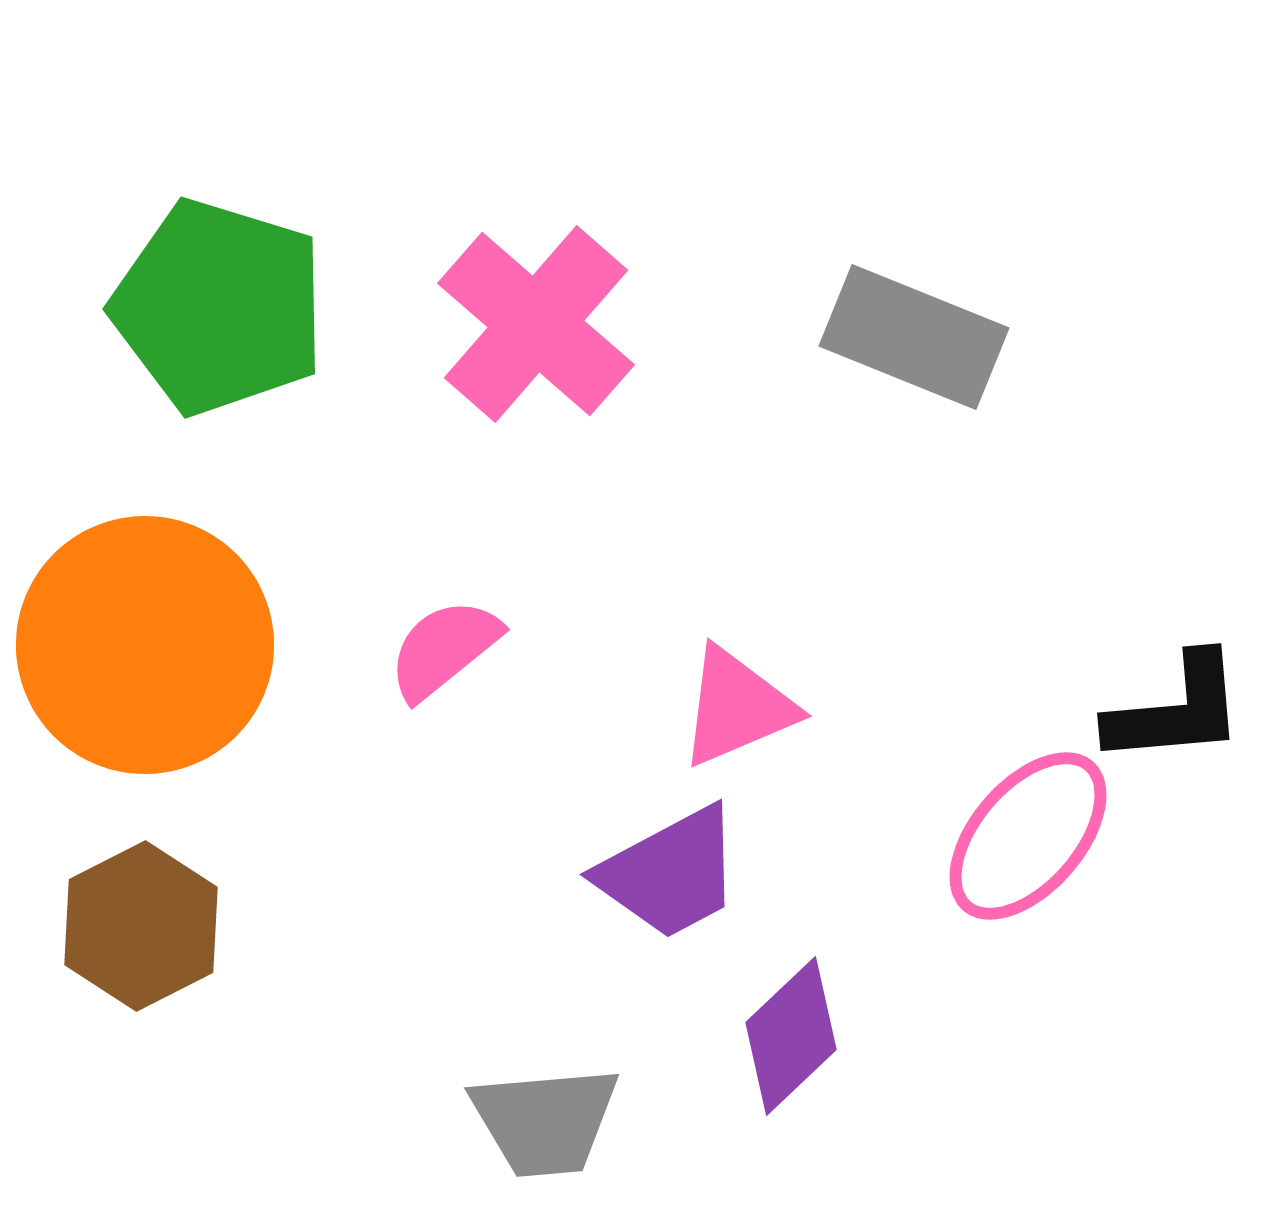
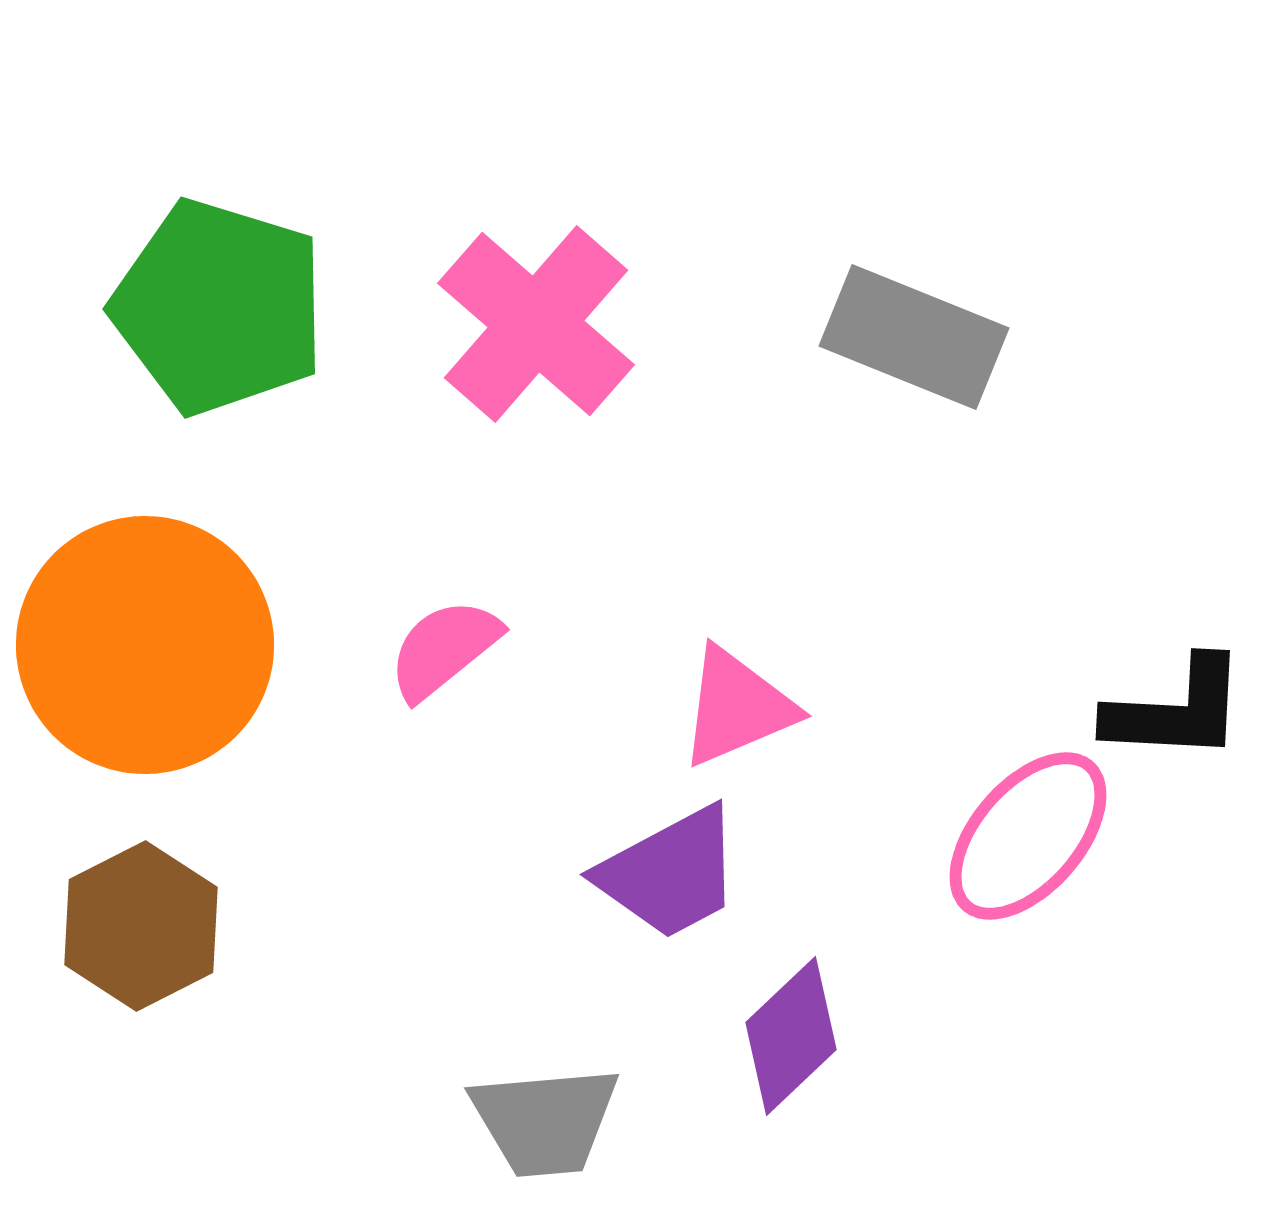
black L-shape: rotated 8 degrees clockwise
